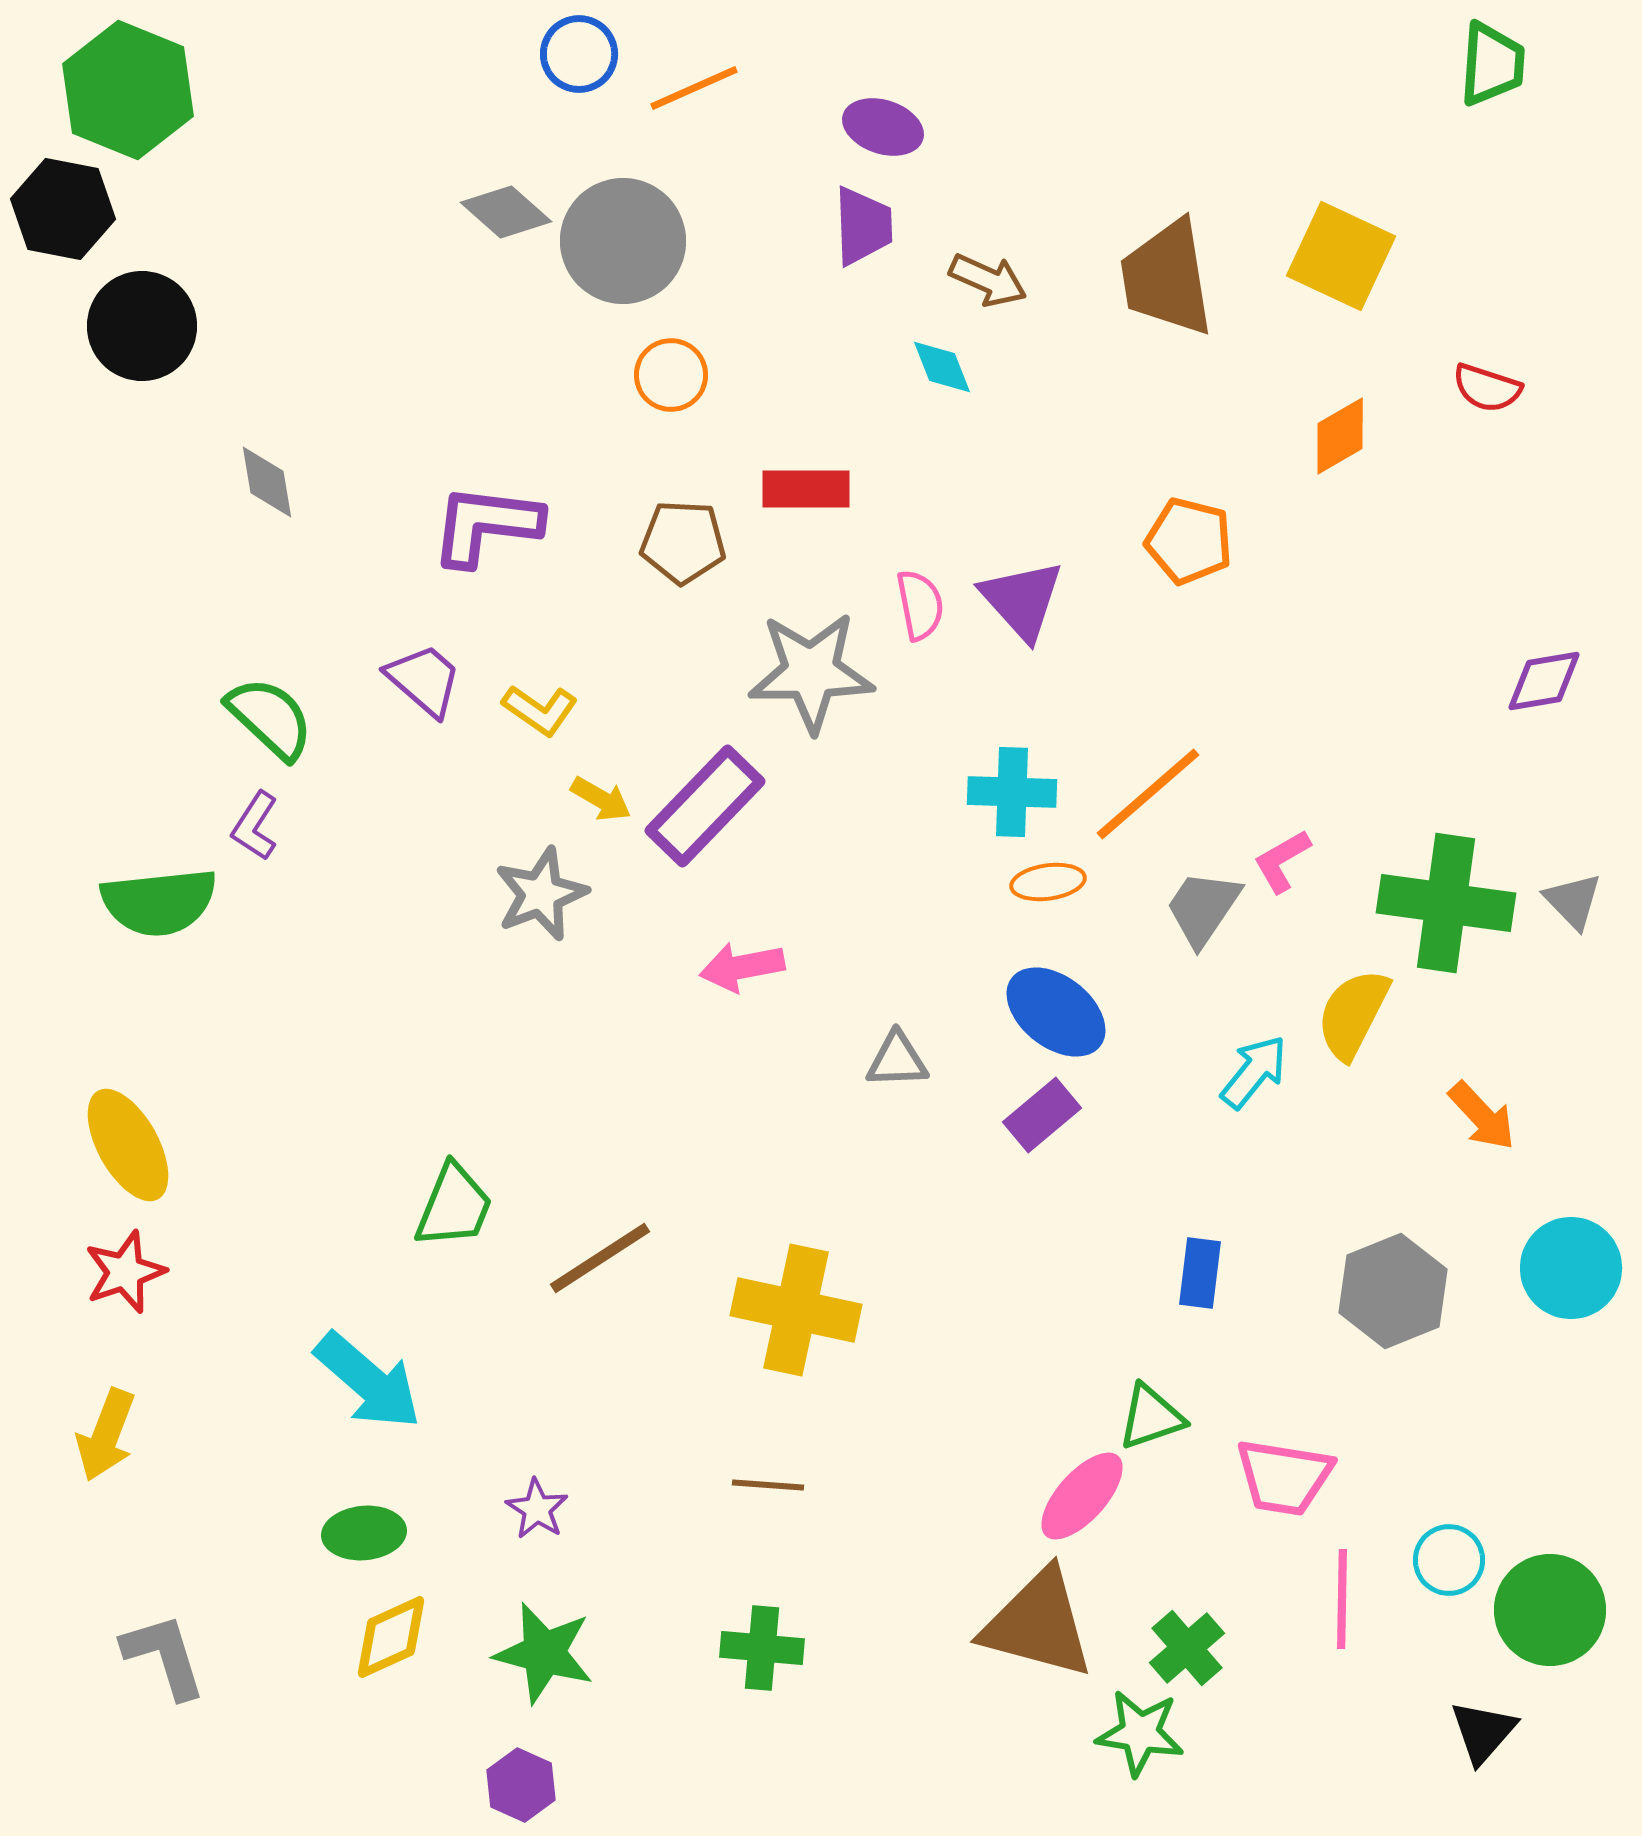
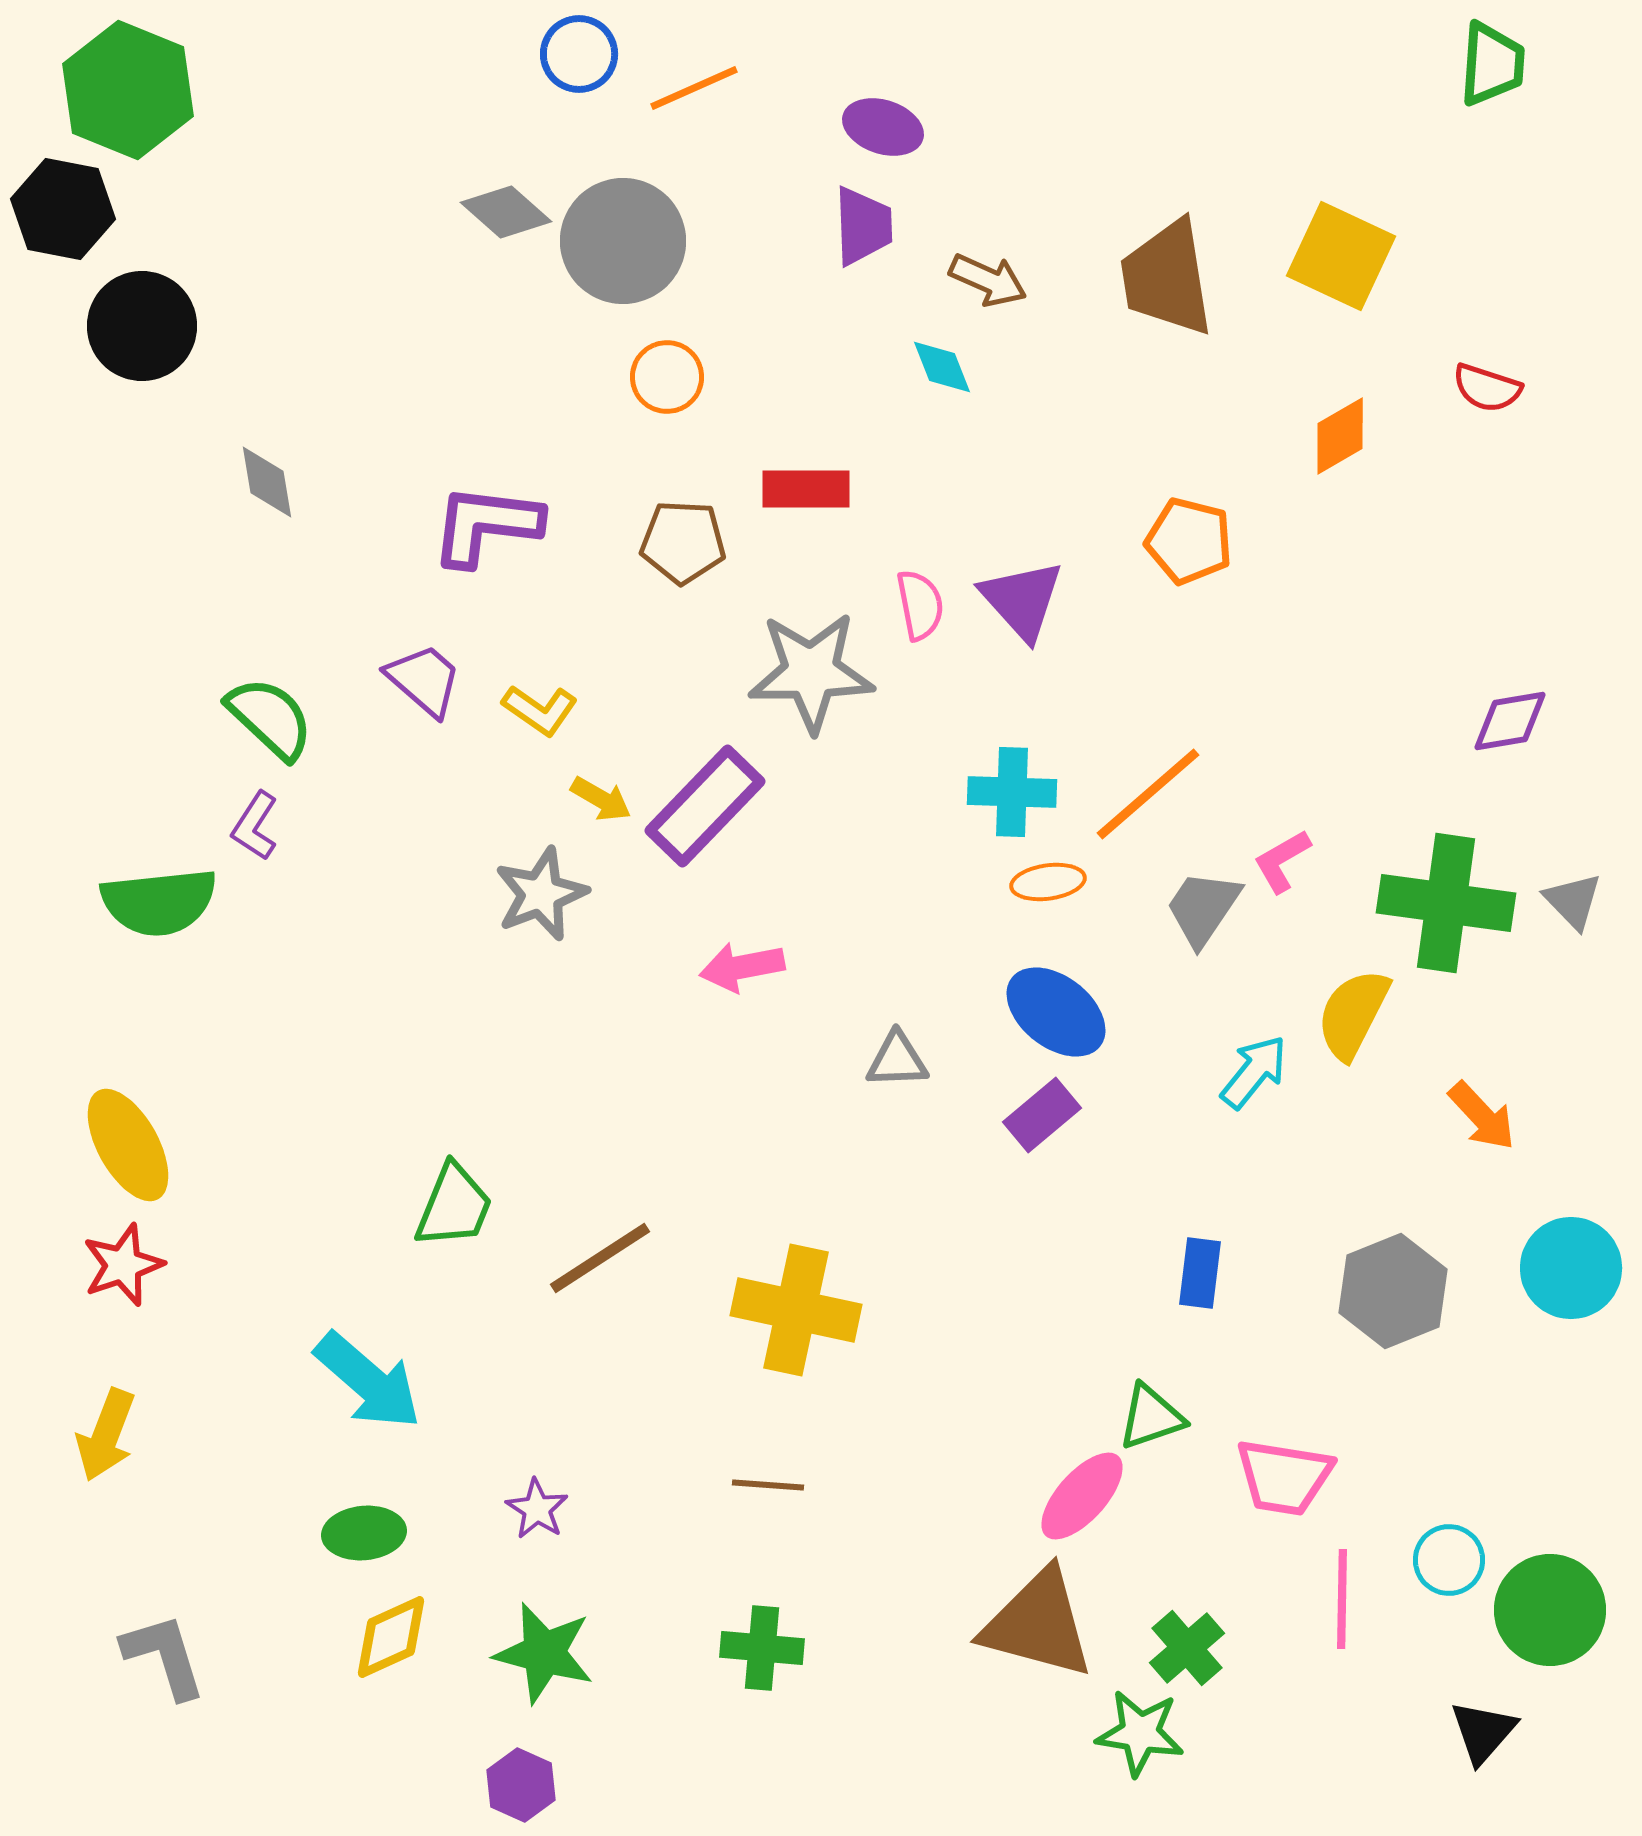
orange circle at (671, 375): moved 4 px left, 2 px down
purple diamond at (1544, 681): moved 34 px left, 40 px down
red star at (125, 1272): moved 2 px left, 7 px up
